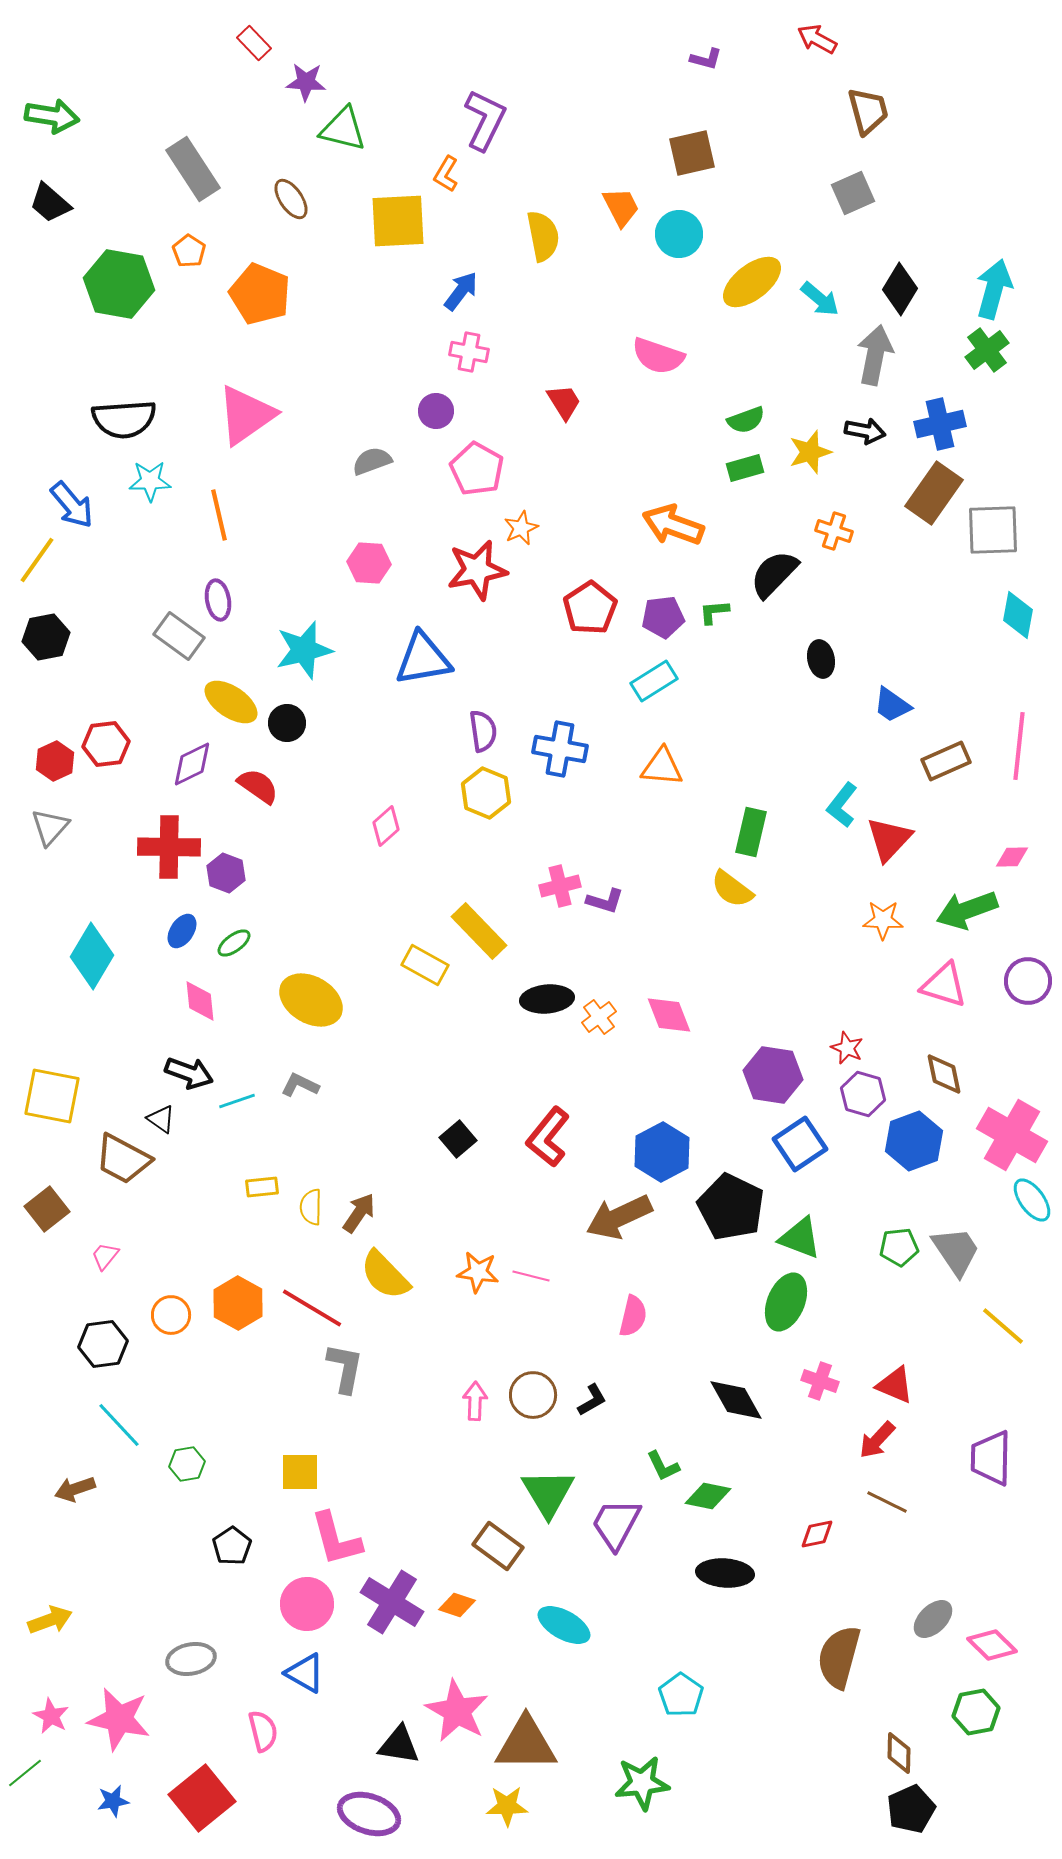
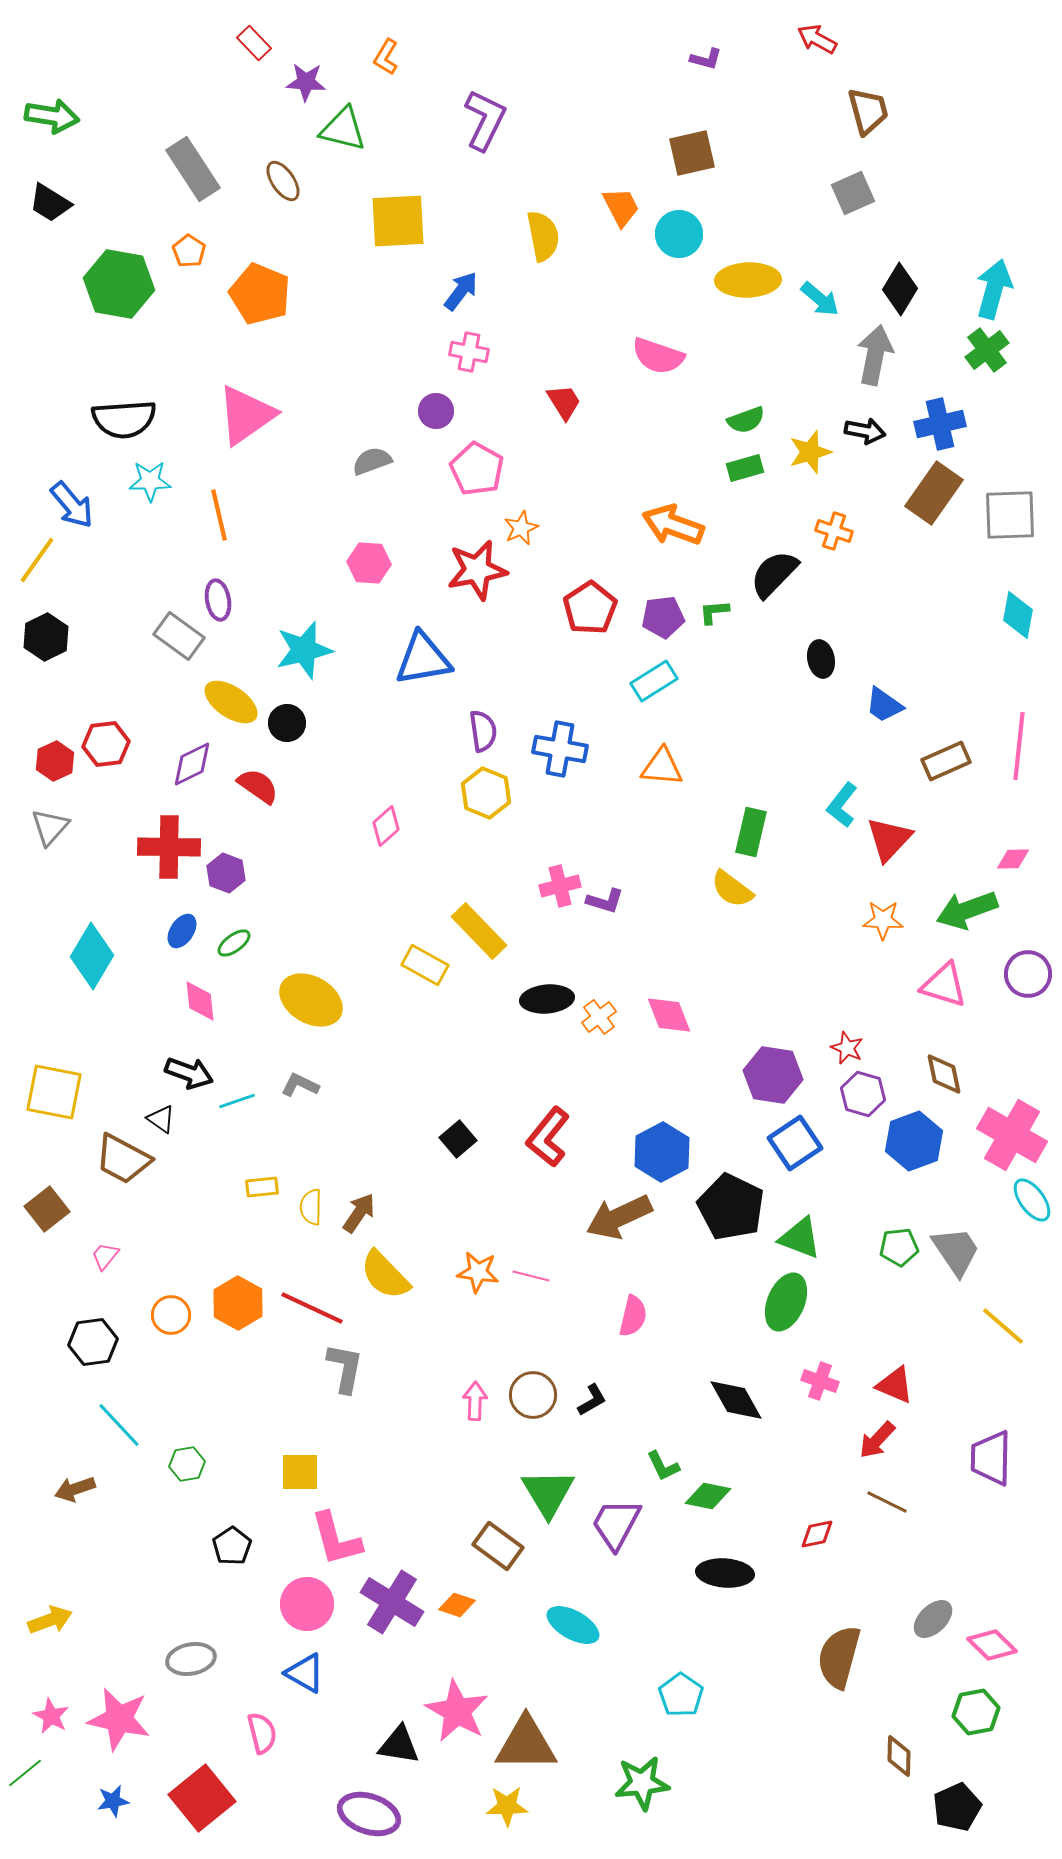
orange L-shape at (446, 174): moved 60 px left, 117 px up
brown ellipse at (291, 199): moved 8 px left, 18 px up
black trapezoid at (50, 203): rotated 9 degrees counterclockwise
yellow ellipse at (752, 282): moved 4 px left, 2 px up; rotated 36 degrees clockwise
gray square at (993, 530): moved 17 px right, 15 px up
black hexagon at (46, 637): rotated 15 degrees counterclockwise
blue trapezoid at (892, 705): moved 8 px left
pink diamond at (1012, 857): moved 1 px right, 2 px down
purple circle at (1028, 981): moved 7 px up
yellow square at (52, 1096): moved 2 px right, 4 px up
blue square at (800, 1144): moved 5 px left, 1 px up
red line at (312, 1308): rotated 6 degrees counterclockwise
black hexagon at (103, 1344): moved 10 px left, 2 px up
cyan ellipse at (564, 1625): moved 9 px right
pink semicircle at (263, 1731): moved 1 px left, 2 px down
brown diamond at (899, 1753): moved 3 px down
black pentagon at (911, 1809): moved 46 px right, 2 px up
